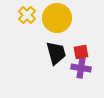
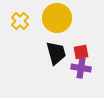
yellow cross: moved 7 px left, 6 px down
